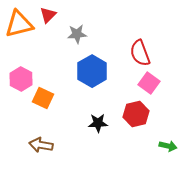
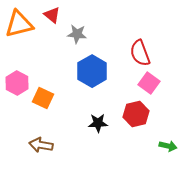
red triangle: moved 4 px right; rotated 36 degrees counterclockwise
gray star: rotated 12 degrees clockwise
pink hexagon: moved 4 px left, 4 px down
